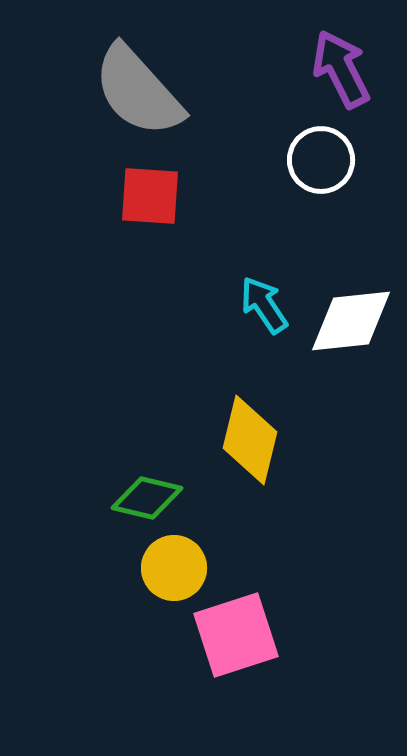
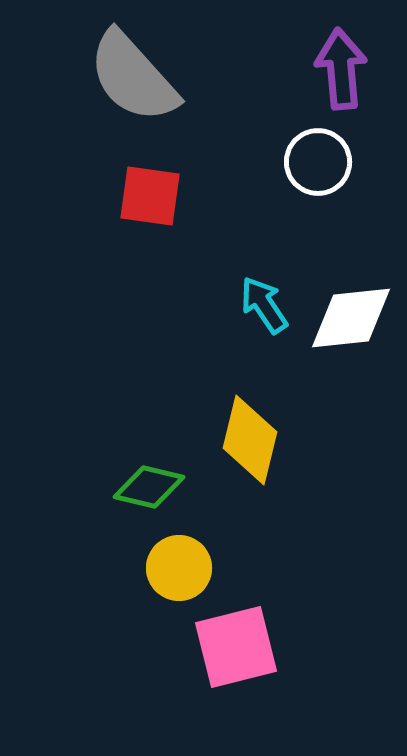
purple arrow: rotated 22 degrees clockwise
gray semicircle: moved 5 px left, 14 px up
white circle: moved 3 px left, 2 px down
red square: rotated 4 degrees clockwise
white diamond: moved 3 px up
green diamond: moved 2 px right, 11 px up
yellow circle: moved 5 px right
pink square: moved 12 px down; rotated 4 degrees clockwise
